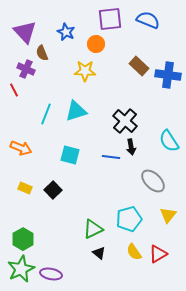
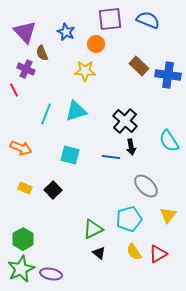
gray ellipse: moved 7 px left, 5 px down
